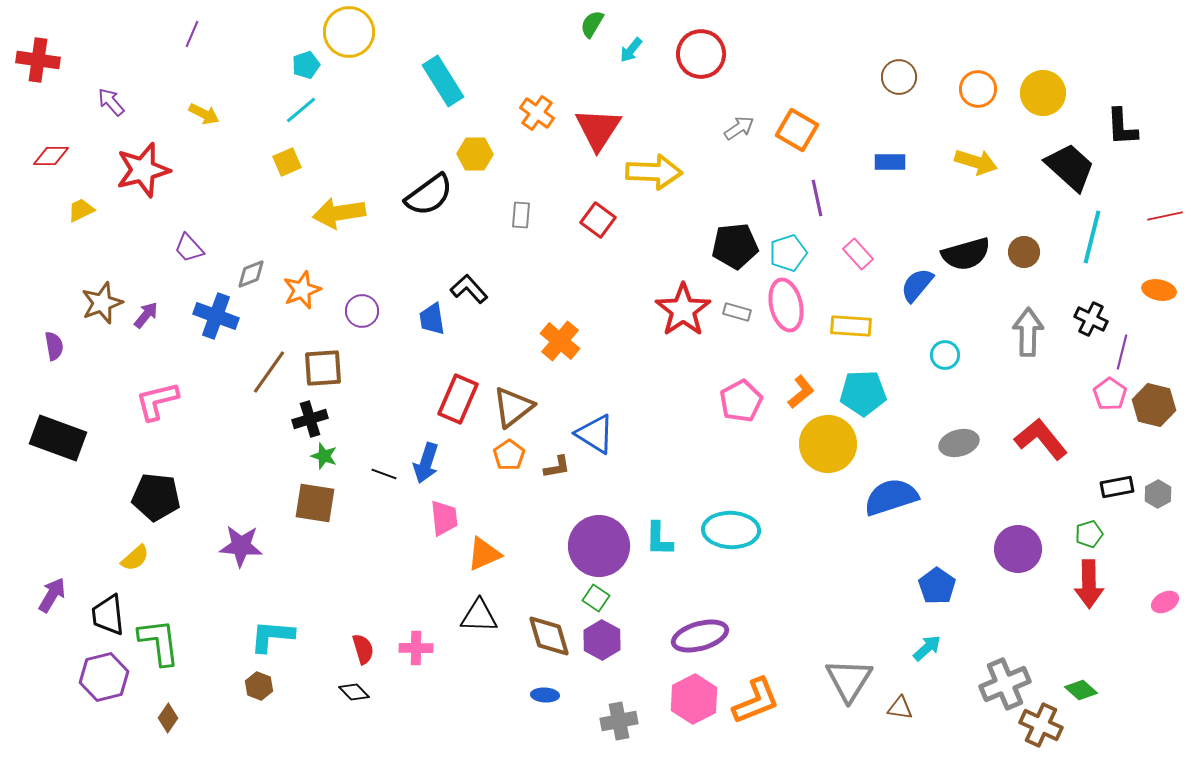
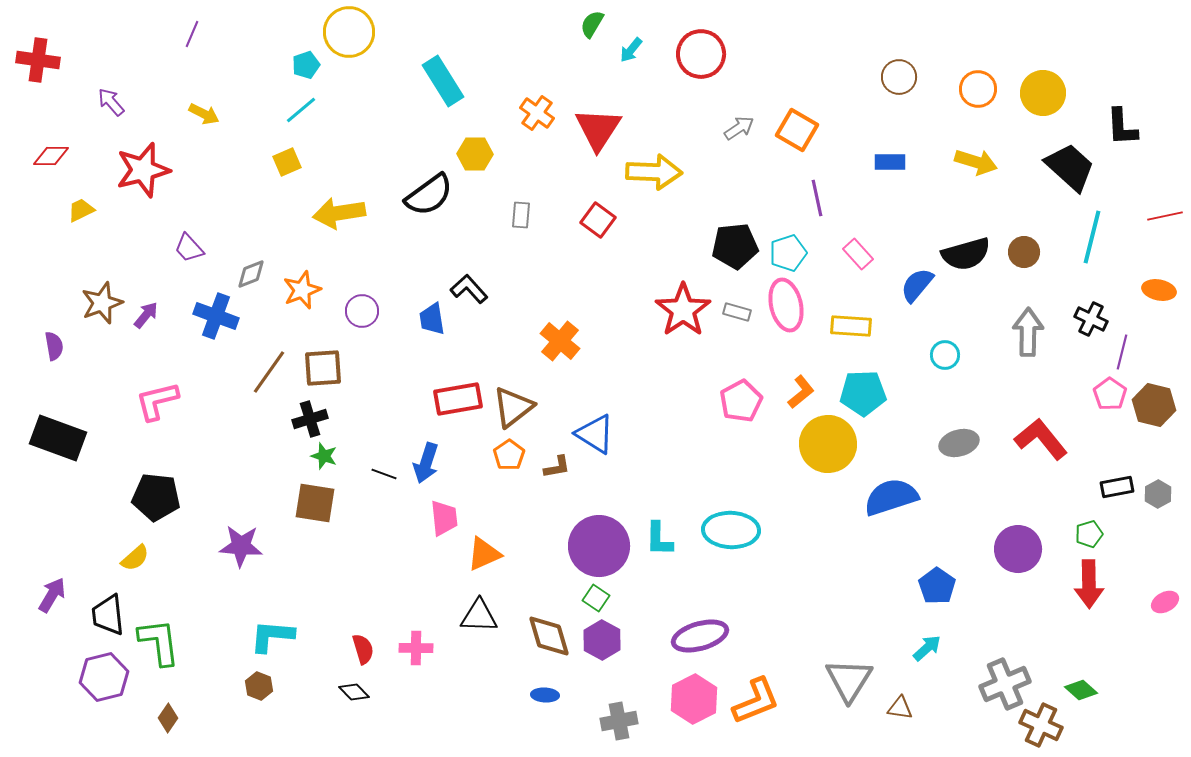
red rectangle at (458, 399): rotated 57 degrees clockwise
